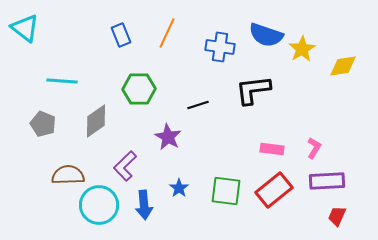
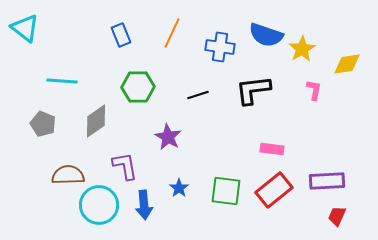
orange line: moved 5 px right
yellow diamond: moved 4 px right, 2 px up
green hexagon: moved 1 px left, 2 px up
black line: moved 10 px up
pink L-shape: moved 58 px up; rotated 20 degrees counterclockwise
purple L-shape: rotated 124 degrees clockwise
